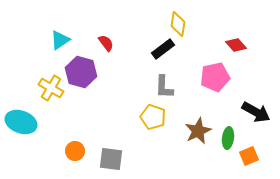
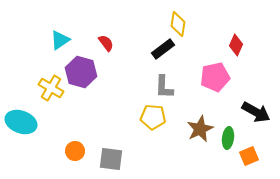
red diamond: rotated 65 degrees clockwise
yellow pentagon: rotated 15 degrees counterclockwise
brown star: moved 2 px right, 2 px up
